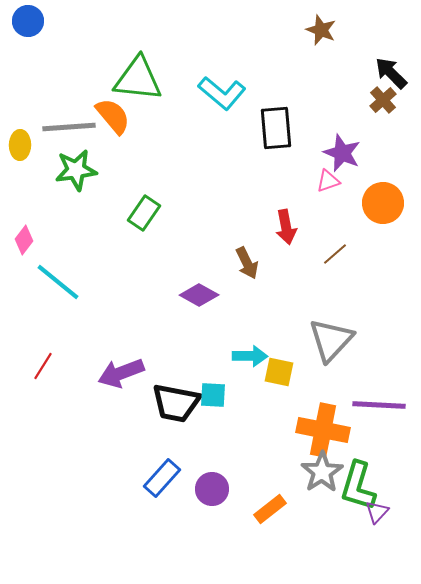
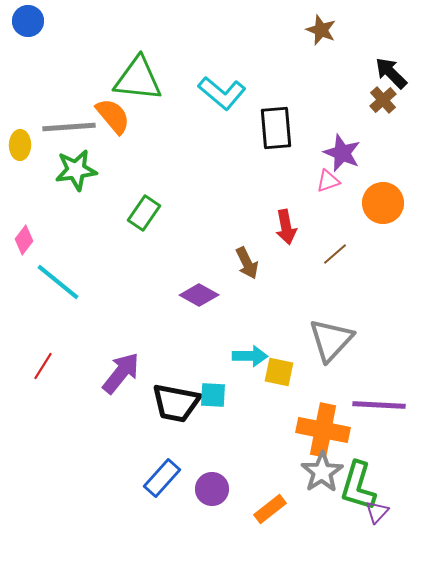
purple arrow: rotated 150 degrees clockwise
